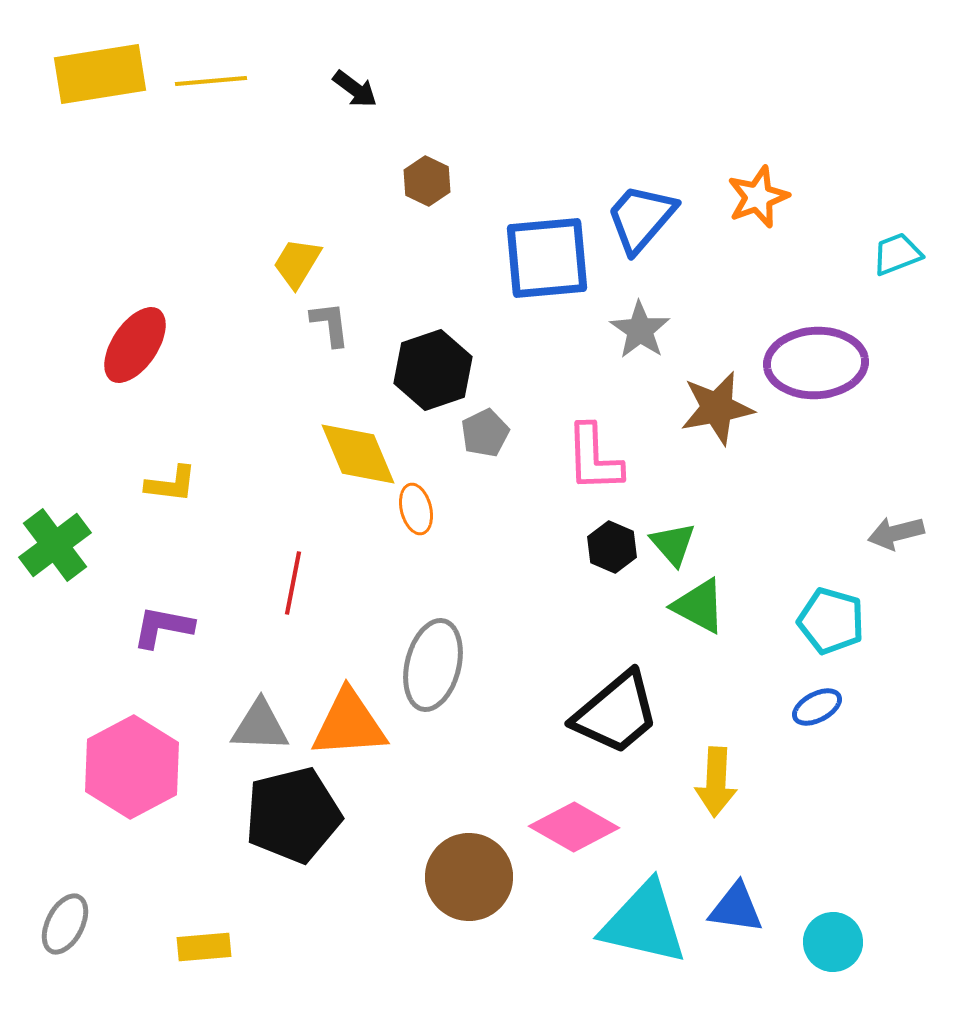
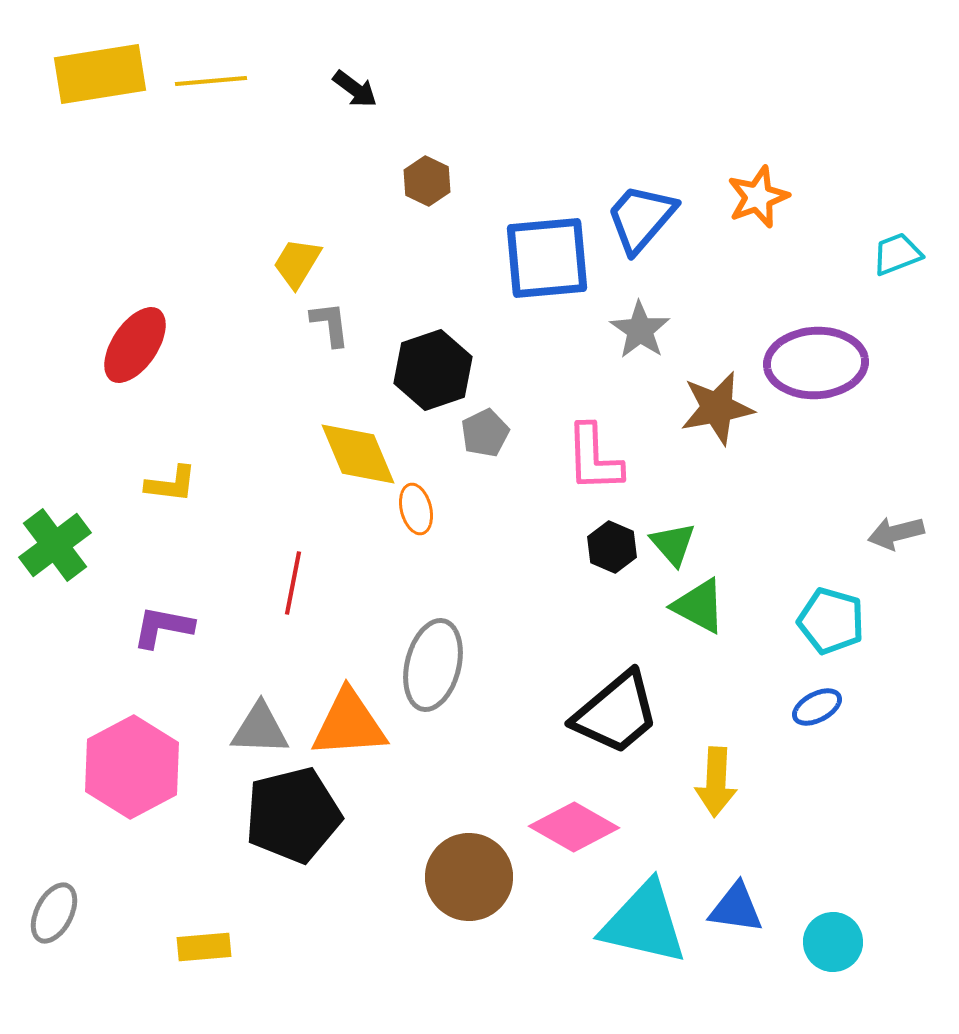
gray triangle at (260, 726): moved 3 px down
gray ellipse at (65, 924): moved 11 px left, 11 px up
